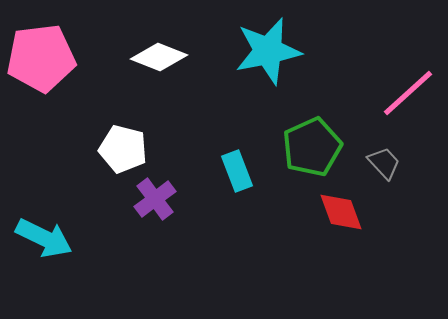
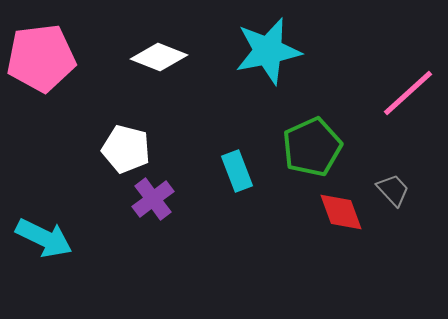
white pentagon: moved 3 px right
gray trapezoid: moved 9 px right, 27 px down
purple cross: moved 2 px left
